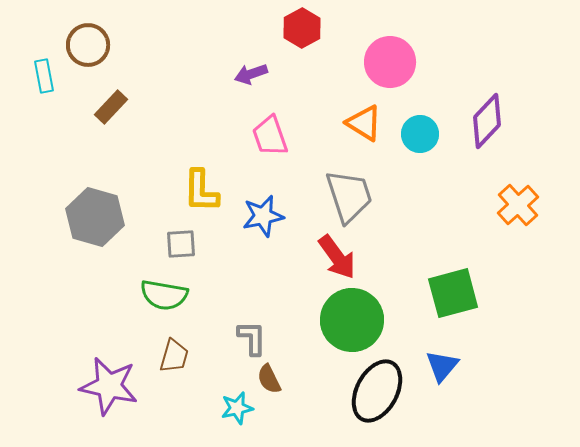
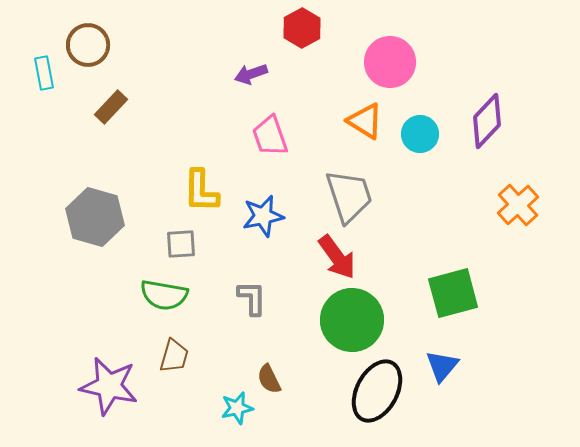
cyan rectangle: moved 3 px up
orange triangle: moved 1 px right, 2 px up
gray L-shape: moved 40 px up
